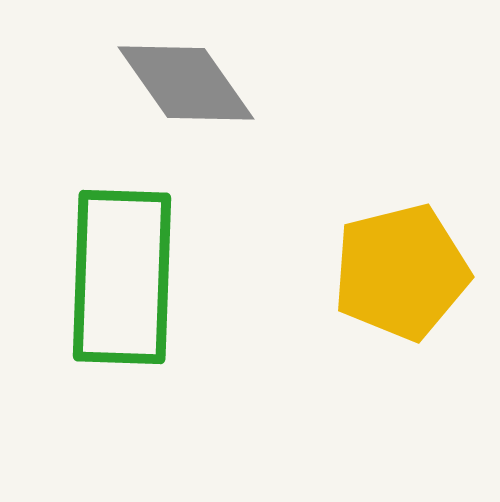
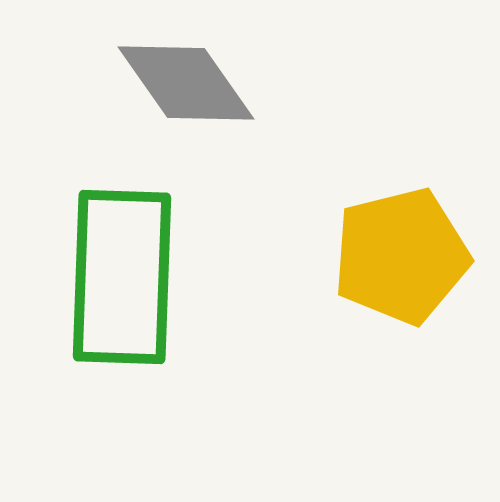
yellow pentagon: moved 16 px up
